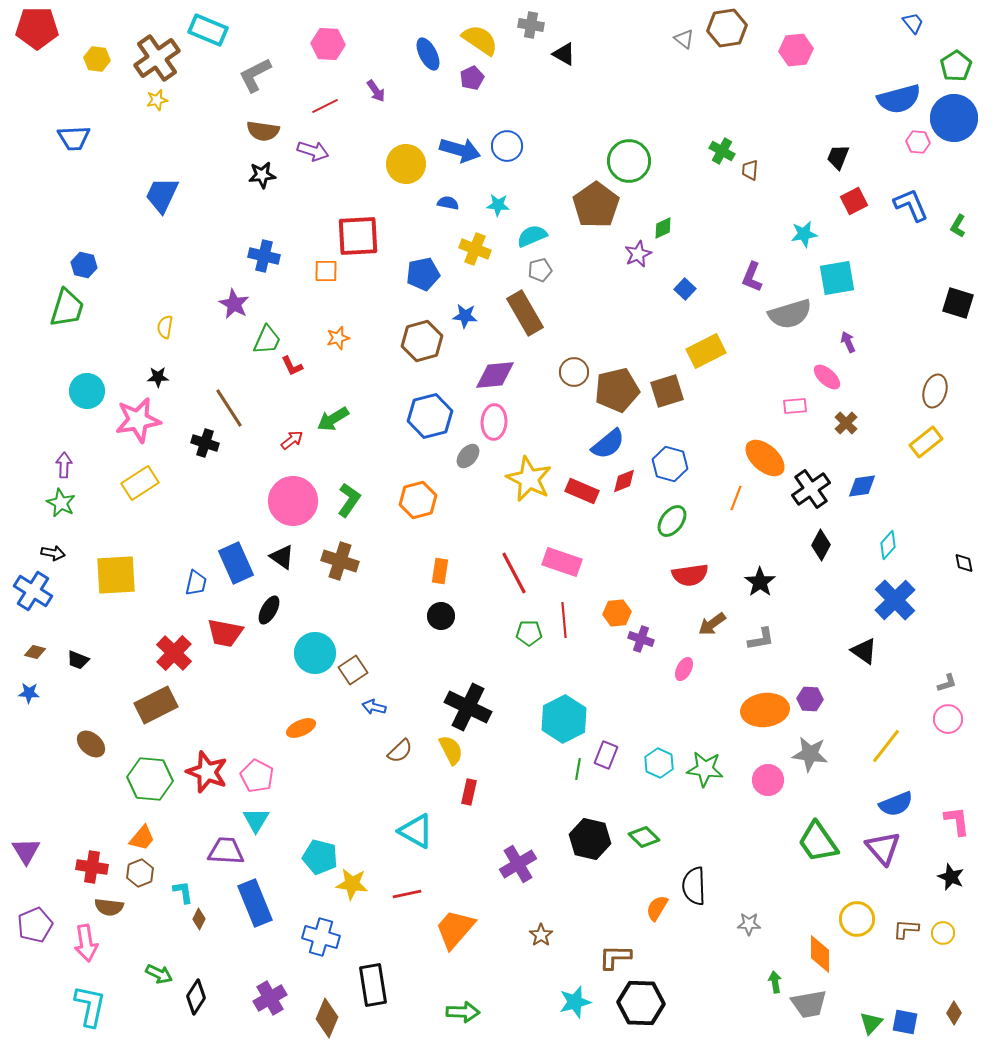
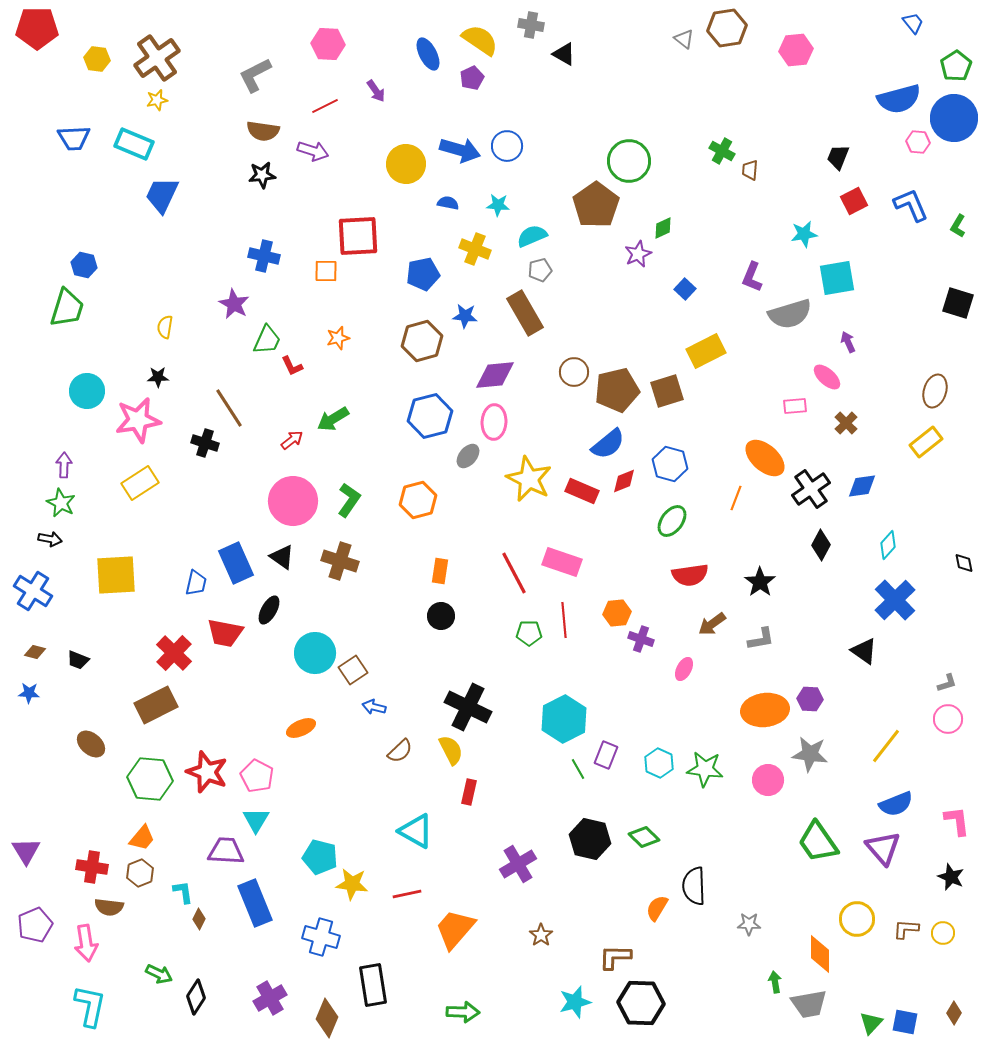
cyan rectangle at (208, 30): moved 74 px left, 114 px down
black arrow at (53, 553): moved 3 px left, 14 px up
green line at (578, 769): rotated 40 degrees counterclockwise
